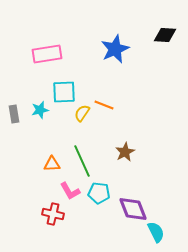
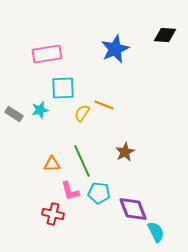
cyan square: moved 1 px left, 4 px up
gray rectangle: rotated 48 degrees counterclockwise
pink L-shape: rotated 15 degrees clockwise
